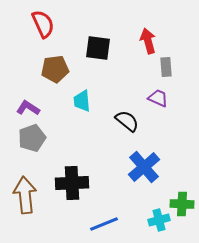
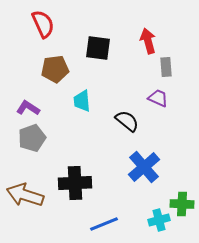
black cross: moved 3 px right
brown arrow: rotated 66 degrees counterclockwise
